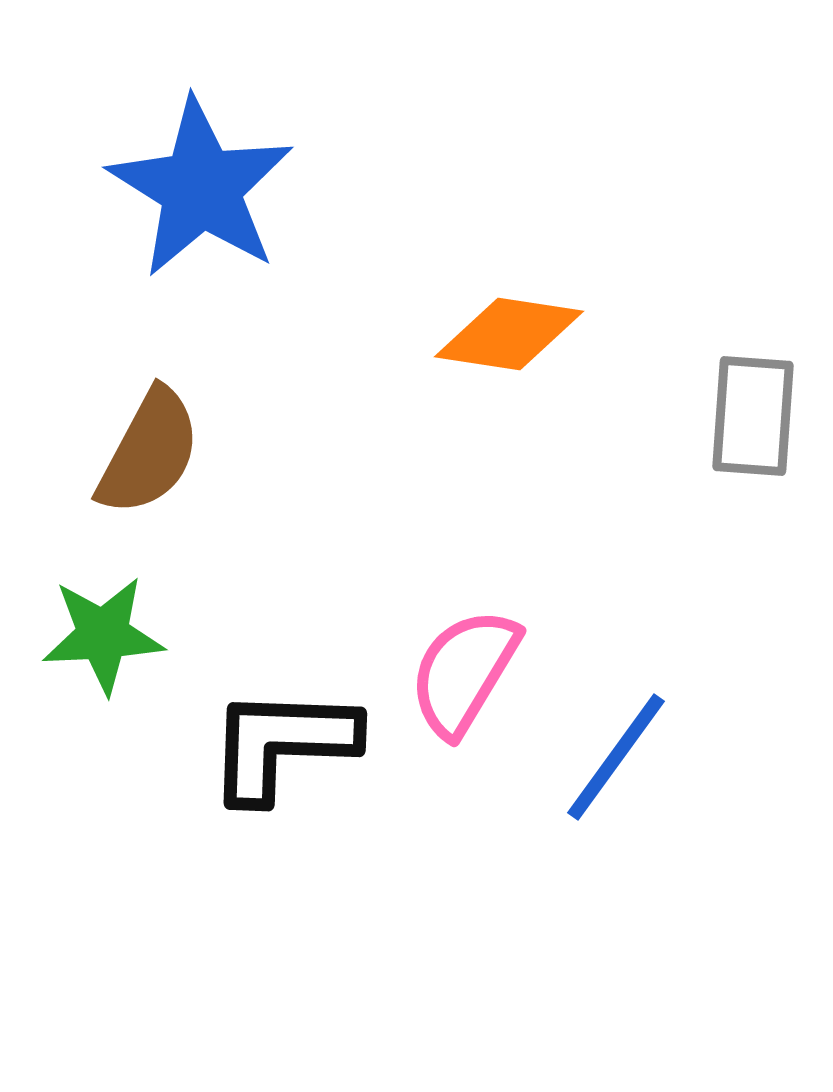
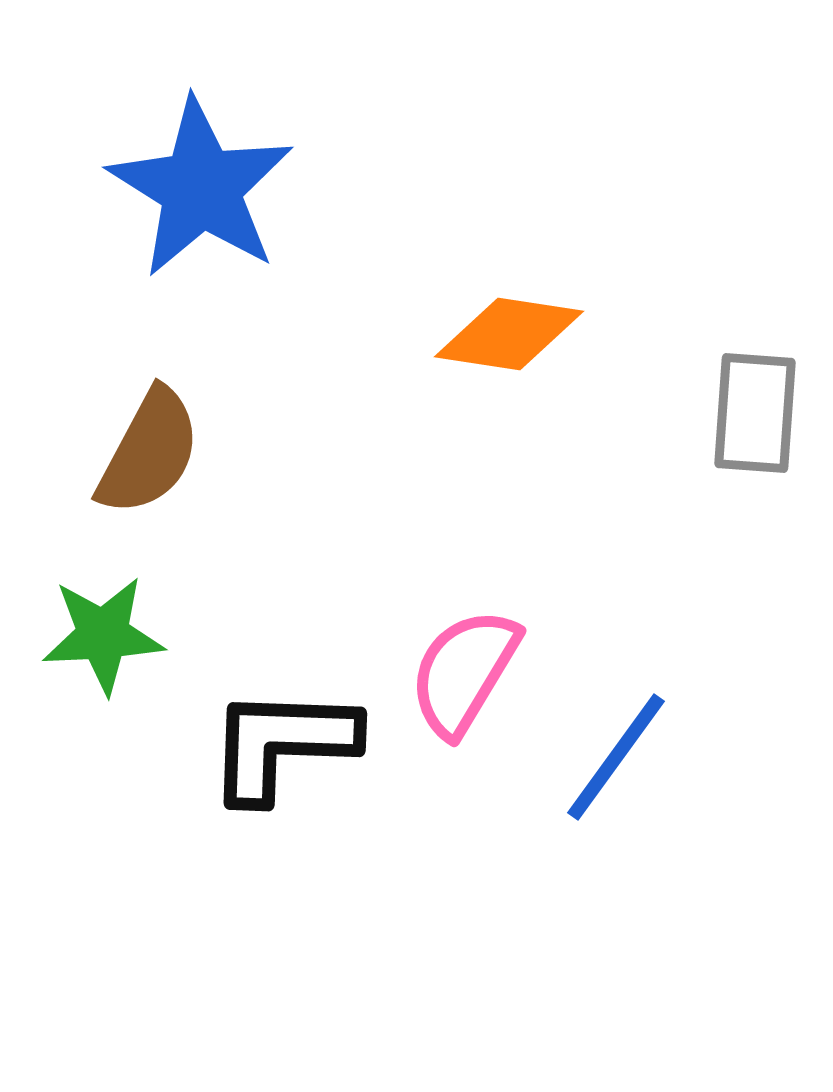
gray rectangle: moved 2 px right, 3 px up
